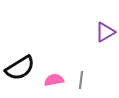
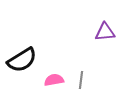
purple triangle: rotated 25 degrees clockwise
black semicircle: moved 2 px right, 8 px up
